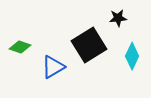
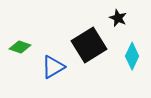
black star: rotated 30 degrees clockwise
